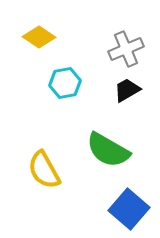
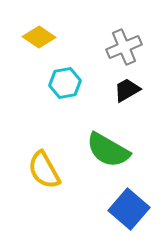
gray cross: moved 2 px left, 2 px up
